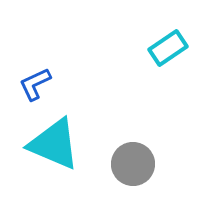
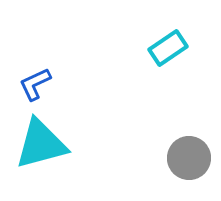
cyan triangle: moved 13 px left; rotated 38 degrees counterclockwise
gray circle: moved 56 px right, 6 px up
